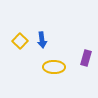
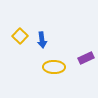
yellow square: moved 5 px up
purple rectangle: rotated 49 degrees clockwise
